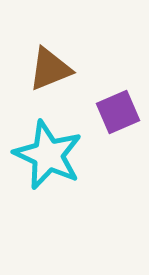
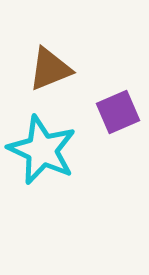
cyan star: moved 6 px left, 5 px up
